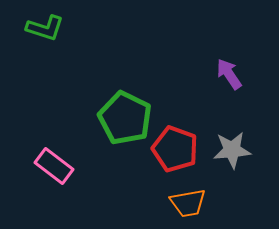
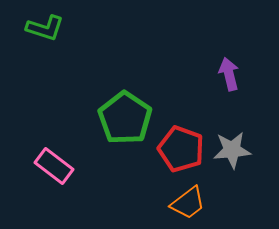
purple arrow: rotated 20 degrees clockwise
green pentagon: rotated 8 degrees clockwise
red pentagon: moved 6 px right
orange trapezoid: rotated 27 degrees counterclockwise
